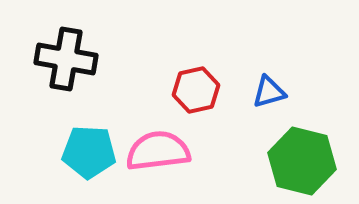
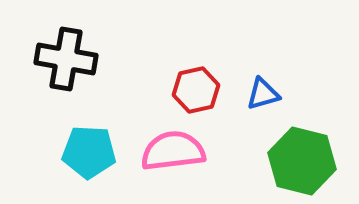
blue triangle: moved 6 px left, 2 px down
pink semicircle: moved 15 px right
